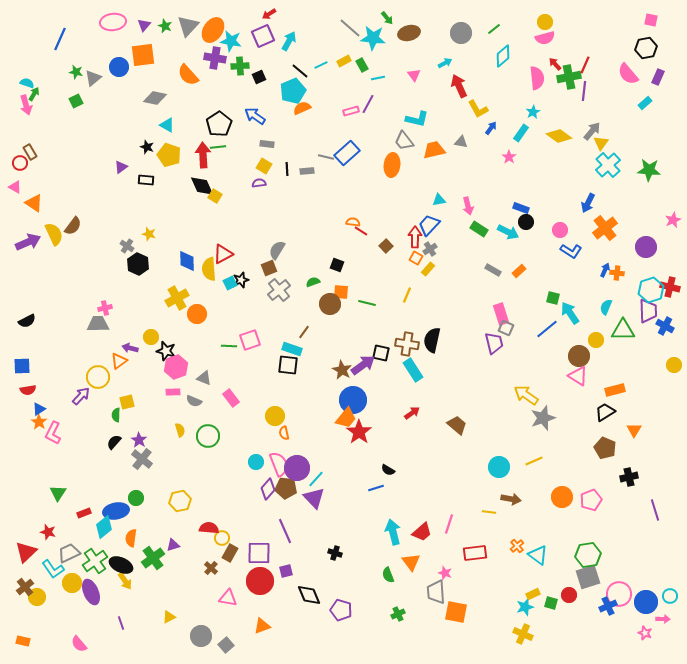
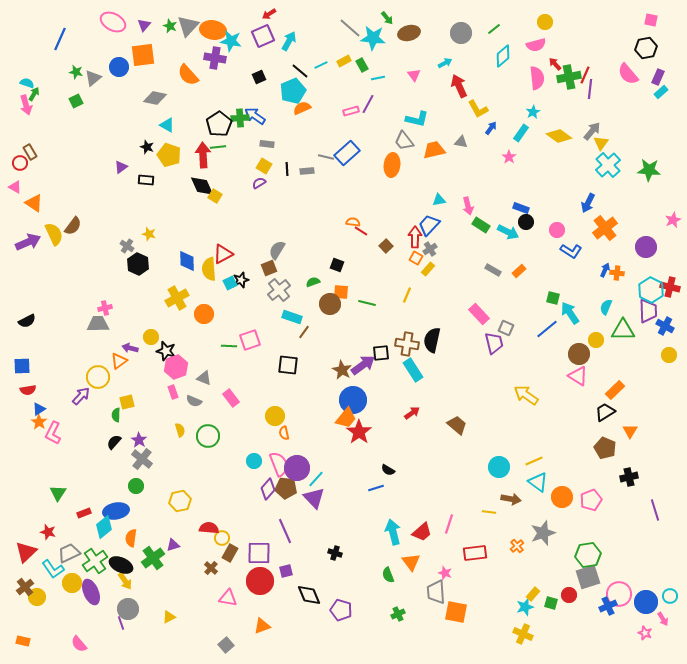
pink ellipse at (113, 22): rotated 35 degrees clockwise
green star at (165, 26): moved 5 px right
orange ellipse at (213, 30): rotated 65 degrees clockwise
pink semicircle at (545, 38): moved 9 px left, 7 px down
red line at (585, 65): moved 10 px down
green cross at (240, 66): moved 52 px down
purple line at (584, 91): moved 6 px right, 2 px up
cyan rectangle at (645, 103): moved 16 px right, 11 px up
purple semicircle at (259, 183): rotated 24 degrees counterclockwise
green rectangle at (479, 229): moved 2 px right, 4 px up
pink circle at (560, 230): moved 3 px left
cyan hexagon at (651, 290): rotated 15 degrees counterclockwise
orange circle at (197, 314): moved 7 px right
pink rectangle at (501, 314): moved 22 px left; rotated 25 degrees counterclockwise
cyan rectangle at (292, 349): moved 32 px up
black square at (381, 353): rotated 18 degrees counterclockwise
brown circle at (579, 356): moved 2 px up
yellow circle at (674, 365): moved 5 px left, 10 px up
orange rectangle at (615, 390): rotated 30 degrees counterclockwise
pink rectangle at (173, 392): rotated 72 degrees clockwise
gray star at (543, 418): moved 115 px down
orange triangle at (634, 430): moved 4 px left, 1 px down
cyan circle at (256, 462): moved 2 px left, 1 px up
green circle at (136, 498): moved 12 px up
cyan triangle at (538, 555): moved 73 px up
yellow rectangle at (533, 594): rotated 24 degrees counterclockwise
pink arrow at (663, 619): rotated 56 degrees clockwise
gray circle at (201, 636): moved 73 px left, 27 px up
